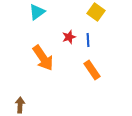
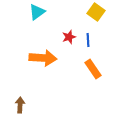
orange arrow: rotated 52 degrees counterclockwise
orange rectangle: moved 1 px right, 1 px up
